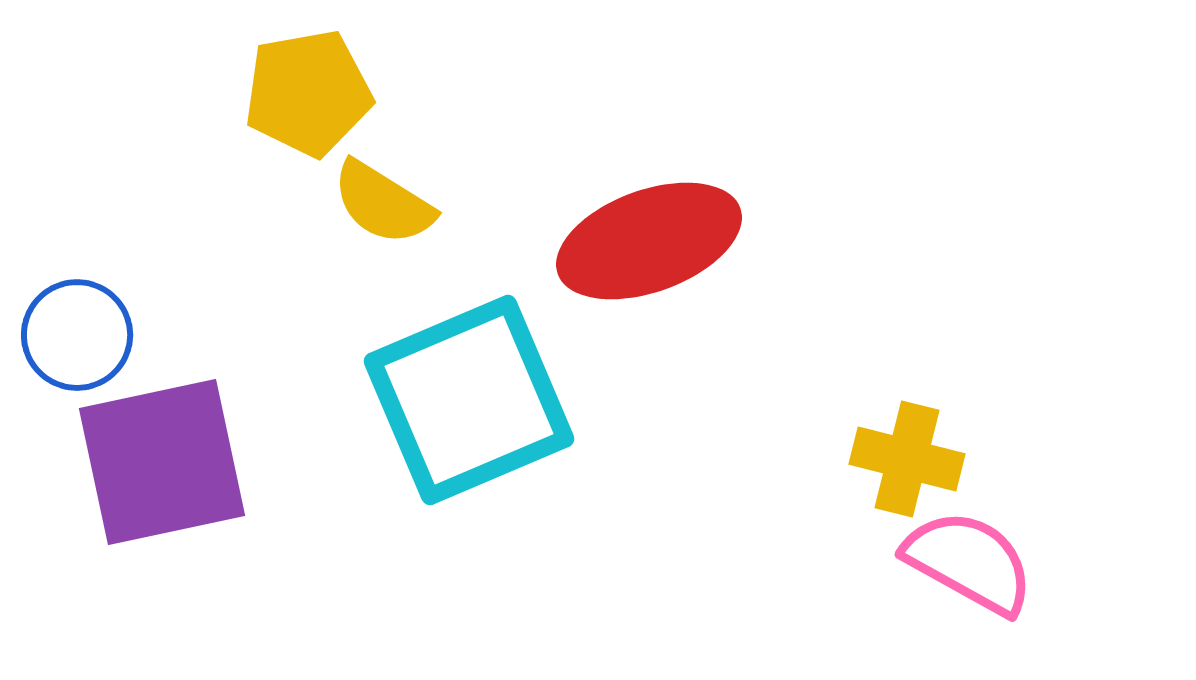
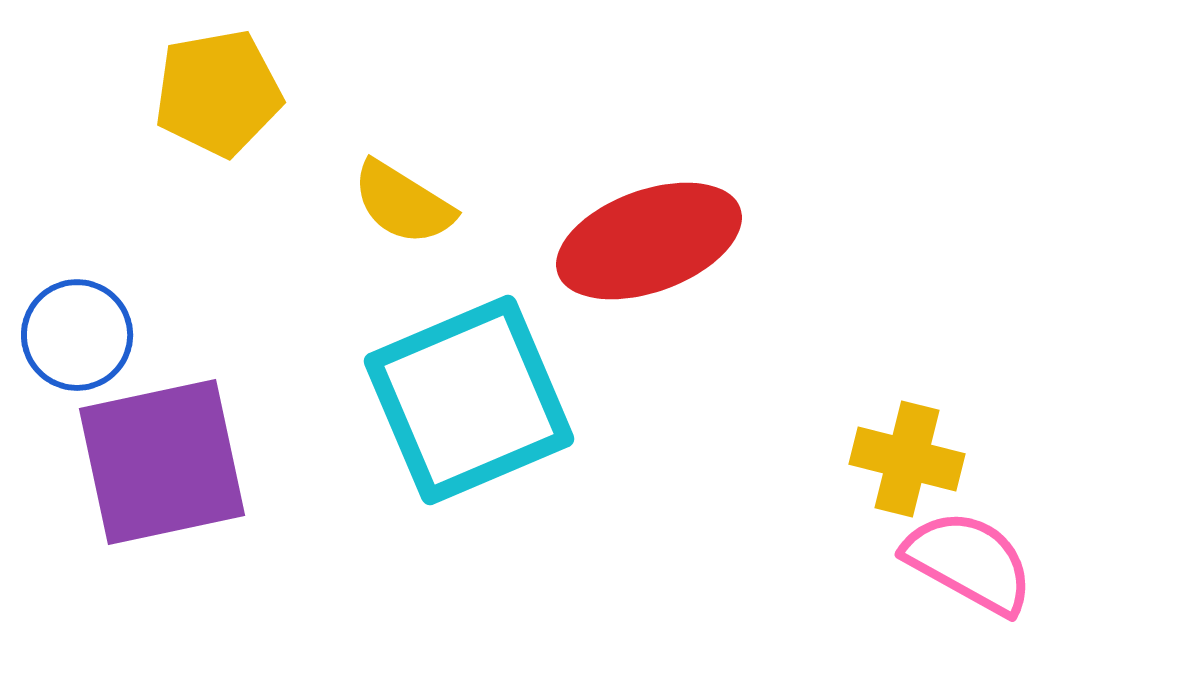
yellow pentagon: moved 90 px left
yellow semicircle: moved 20 px right
